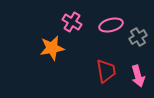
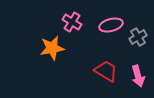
red trapezoid: rotated 50 degrees counterclockwise
